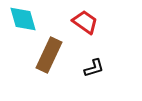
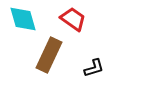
red trapezoid: moved 12 px left, 3 px up
